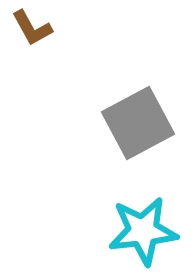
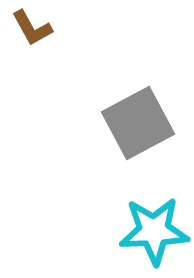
cyan star: moved 11 px right; rotated 4 degrees clockwise
